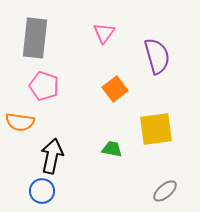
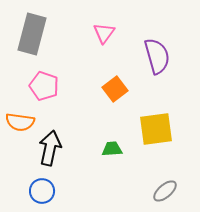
gray rectangle: moved 3 px left, 4 px up; rotated 9 degrees clockwise
green trapezoid: rotated 15 degrees counterclockwise
black arrow: moved 2 px left, 8 px up
